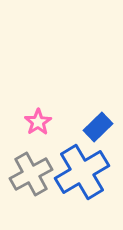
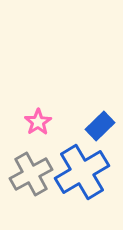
blue rectangle: moved 2 px right, 1 px up
